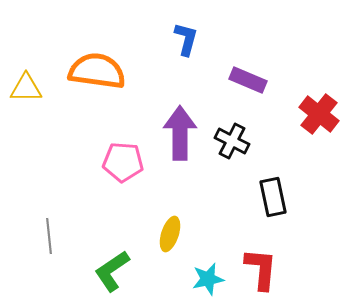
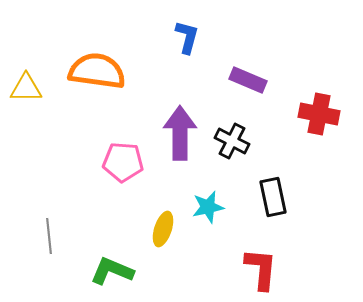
blue L-shape: moved 1 px right, 2 px up
red cross: rotated 27 degrees counterclockwise
yellow ellipse: moved 7 px left, 5 px up
green L-shape: rotated 57 degrees clockwise
cyan star: moved 72 px up
